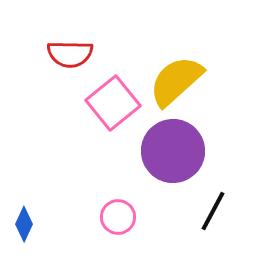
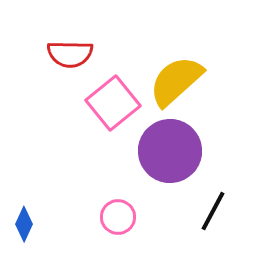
purple circle: moved 3 px left
